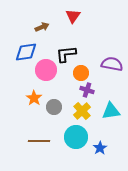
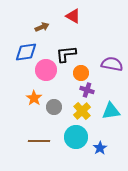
red triangle: rotated 35 degrees counterclockwise
